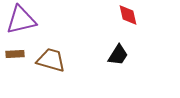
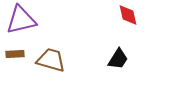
black trapezoid: moved 4 px down
